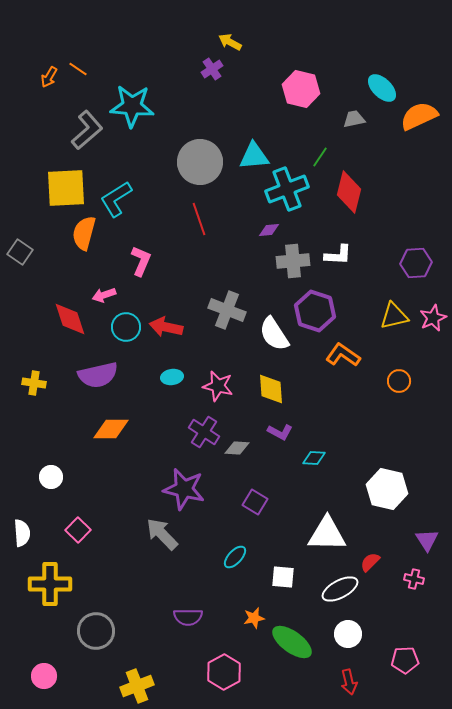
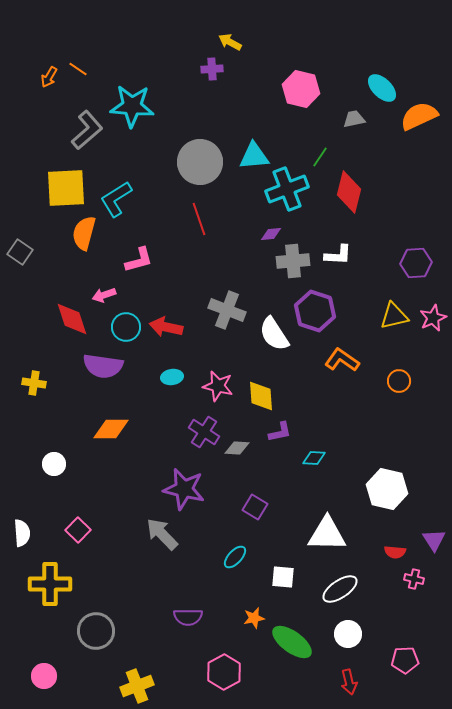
purple cross at (212, 69): rotated 30 degrees clockwise
purple diamond at (269, 230): moved 2 px right, 4 px down
pink L-shape at (141, 261): moved 2 px left, 1 px up; rotated 52 degrees clockwise
red diamond at (70, 319): moved 2 px right
orange L-shape at (343, 355): moved 1 px left, 5 px down
purple semicircle at (98, 375): moved 5 px right, 9 px up; rotated 21 degrees clockwise
yellow diamond at (271, 389): moved 10 px left, 7 px down
purple L-shape at (280, 432): rotated 40 degrees counterclockwise
white circle at (51, 477): moved 3 px right, 13 px up
purple square at (255, 502): moved 5 px down
purple triangle at (427, 540): moved 7 px right
red semicircle at (370, 562): moved 25 px right, 10 px up; rotated 130 degrees counterclockwise
white ellipse at (340, 589): rotated 6 degrees counterclockwise
